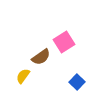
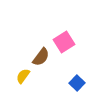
brown semicircle: rotated 18 degrees counterclockwise
blue square: moved 1 px down
